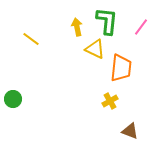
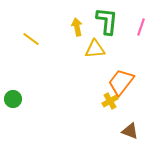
pink line: rotated 18 degrees counterclockwise
yellow triangle: rotated 30 degrees counterclockwise
orange trapezoid: moved 14 px down; rotated 148 degrees counterclockwise
